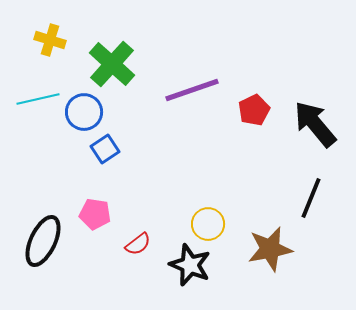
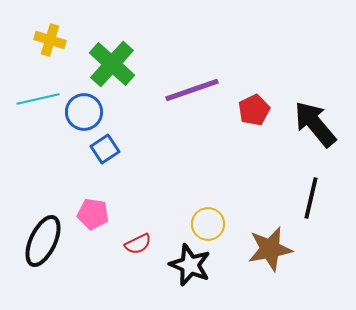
black line: rotated 9 degrees counterclockwise
pink pentagon: moved 2 px left
red semicircle: rotated 12 degrees clockwise
